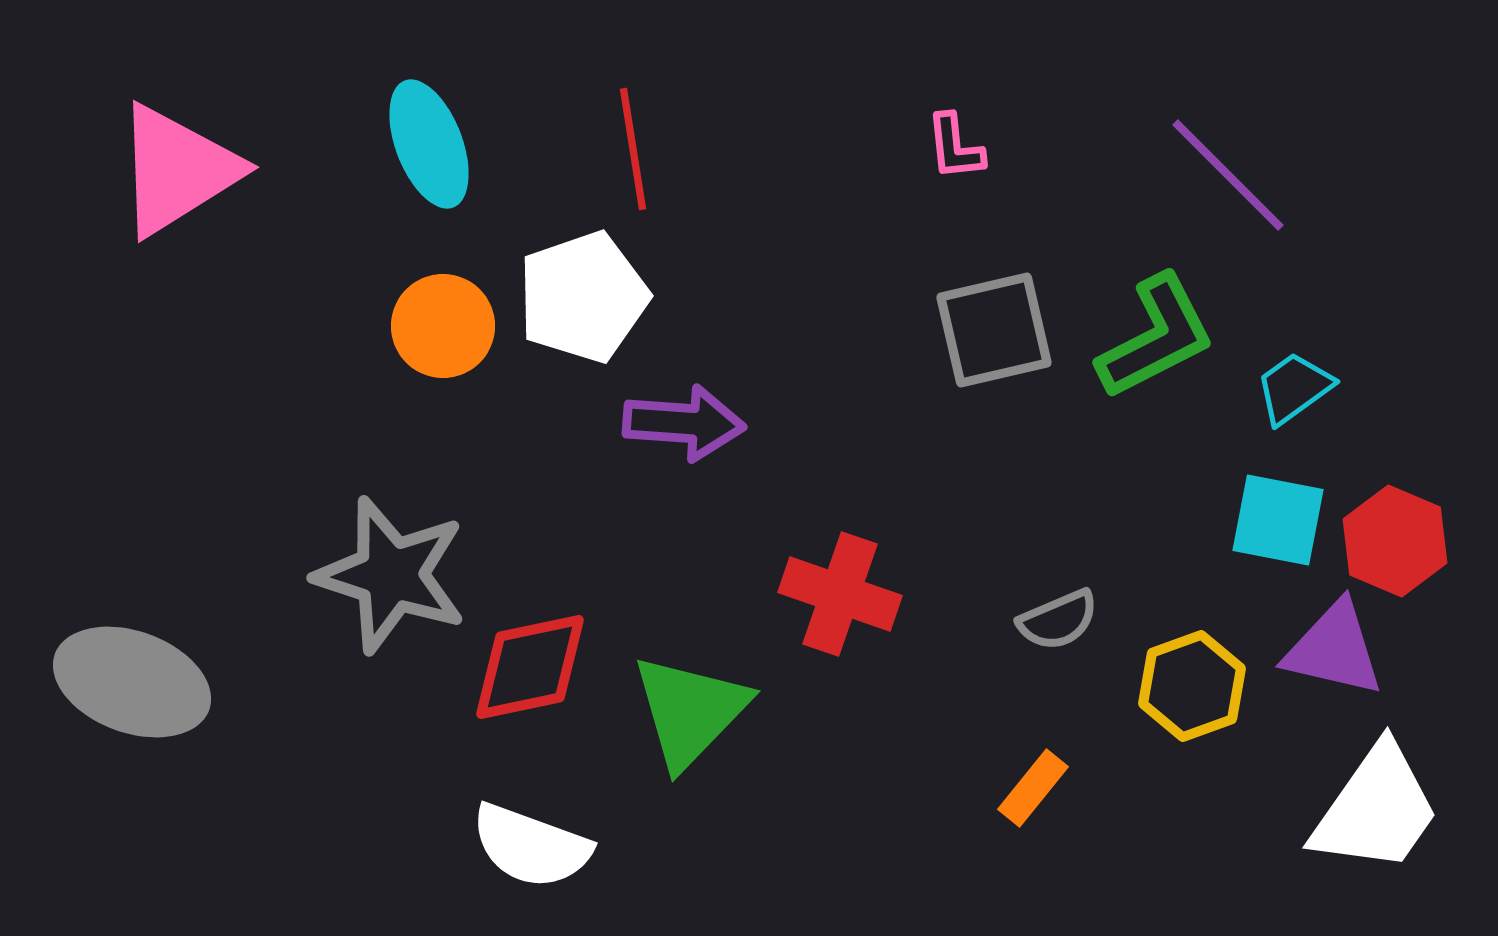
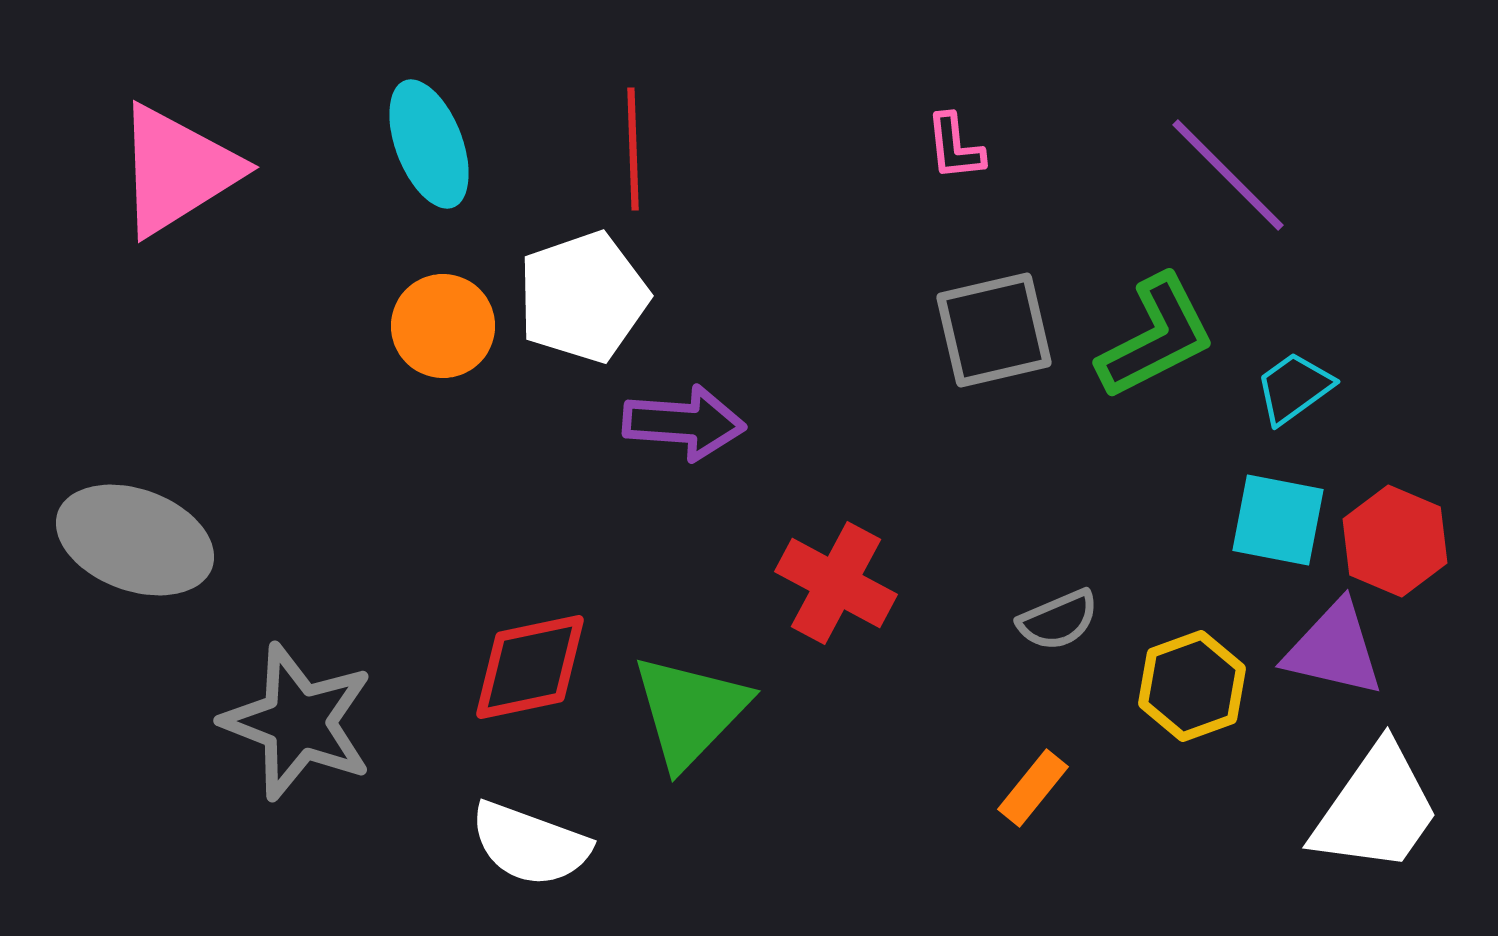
red line: rotated 7 degrees clockwise
gray star: moved 93 px left, 147 px down; rotated 3 degrees clockwise
red cross: moved 4 px left, 11 px up; rotated 9 degrees clockwise
gray ellipse: moved 3 px right, 142 px up
white semicircle: moved 1 px left, 2 px up
